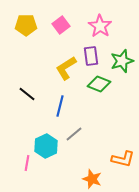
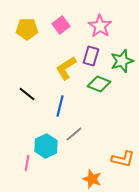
yellow pentagon: moved 1 px right, 4 px down
purple rectangle: rotated 24 degrees clockwise
